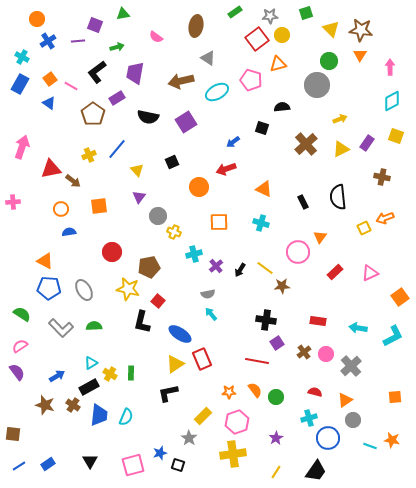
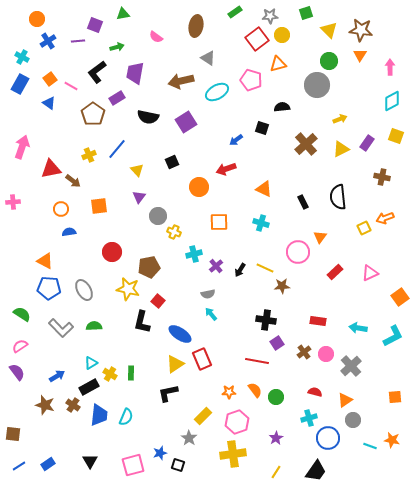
yellow triangle at (331, 29): moved 2 px left, 1 px down
blue arrow at (233, 142): moved 3 px right, 2 px up
yellow line at (265, 268): rotated 12 degrees counterclockwise
